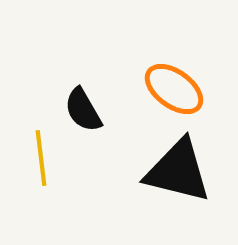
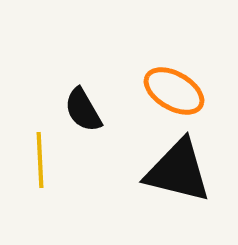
orange ellipse: moved 2 px down; rotated 6 degrees counterclockwise
yellow line: moved 1 px left, 2 px down; rotated 4 degrees clockwise
